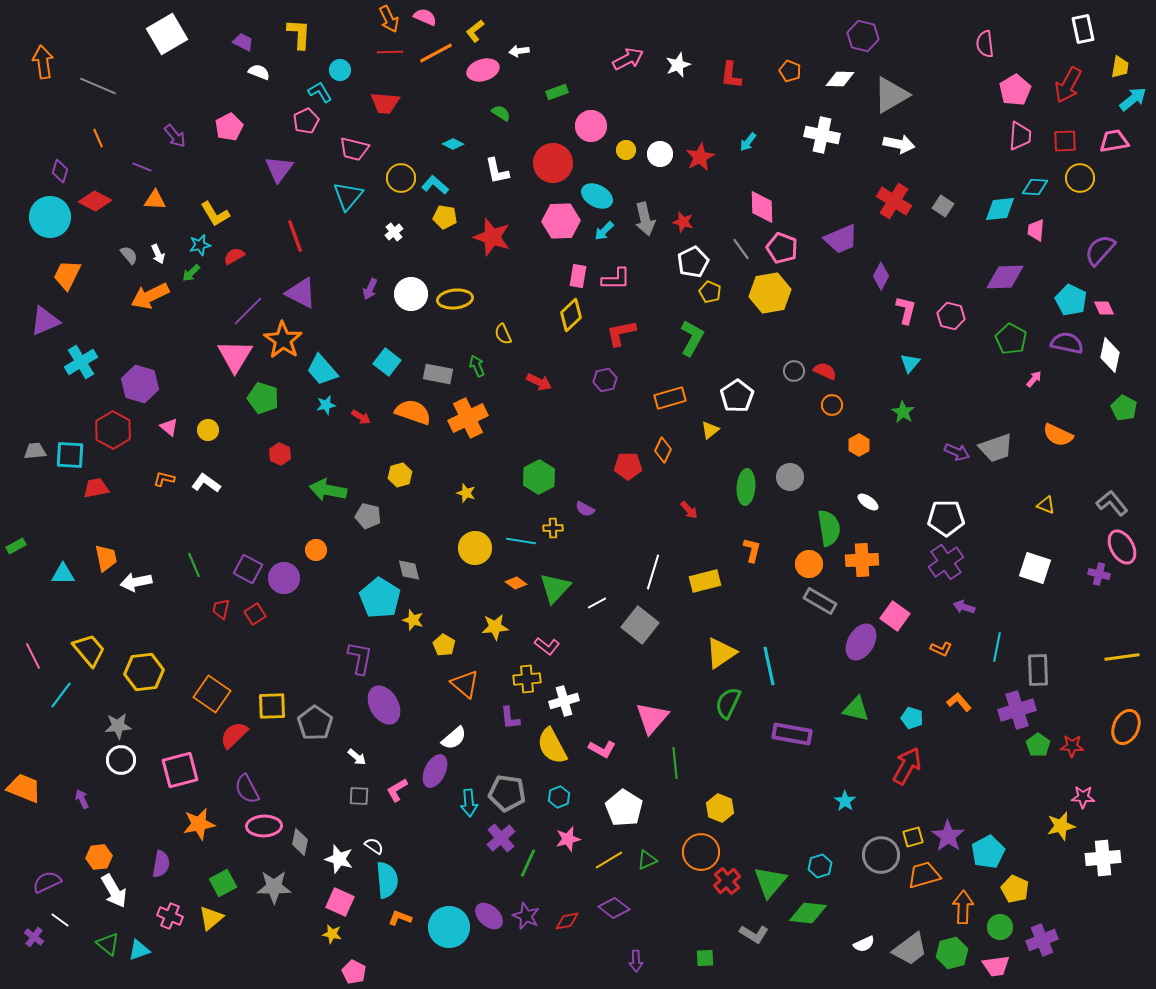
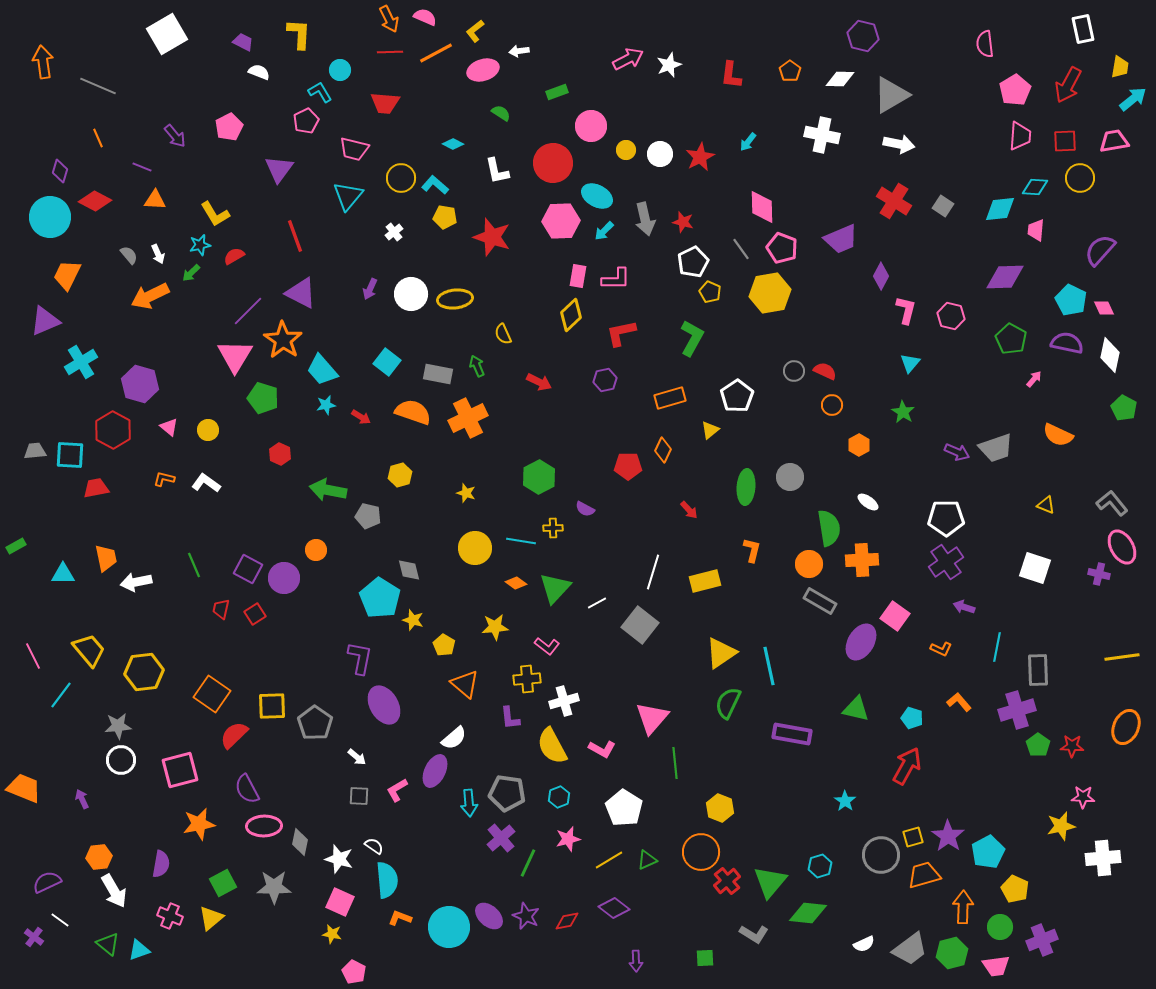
white star at (678, 65): moved 9 px left
orange pentagon at (790, 71): rotated 15 degrees clockwise
